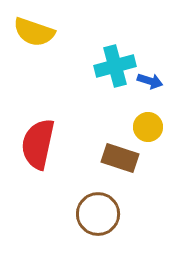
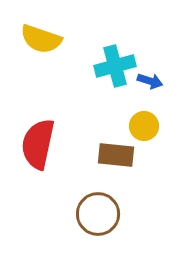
yellow semicircle: moved 7 px right, 7 px down
yellow circle: moved 4 px left, 1 px up
brown rectangle: moved 4 px left, 3 px up; rotated 12 degrees counterclockwise
